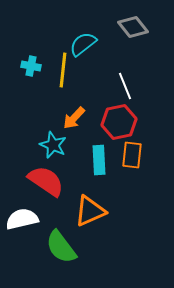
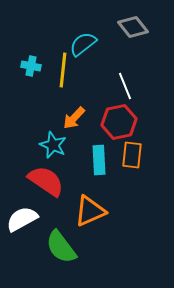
white semicircle: rotated 16 degrees counterclockwise
